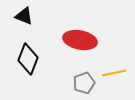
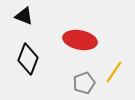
yellow line: moved 1 px up; rotated 45 degrees counterclockwise
